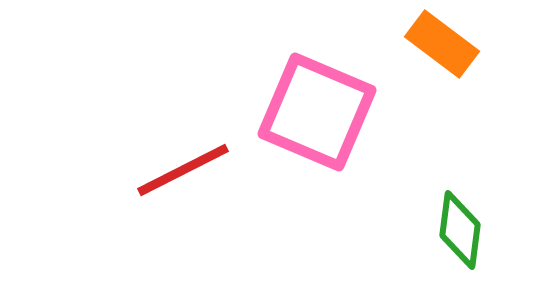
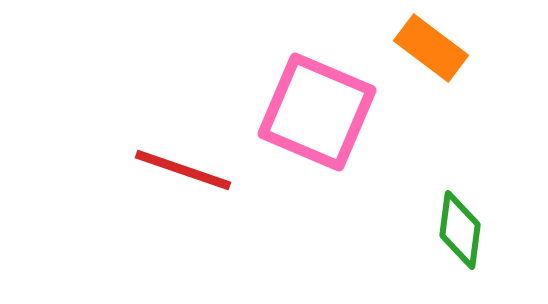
orange rectangle: moved 11 px left, 4 px down
red line: rotated 46 degrees clockwise
